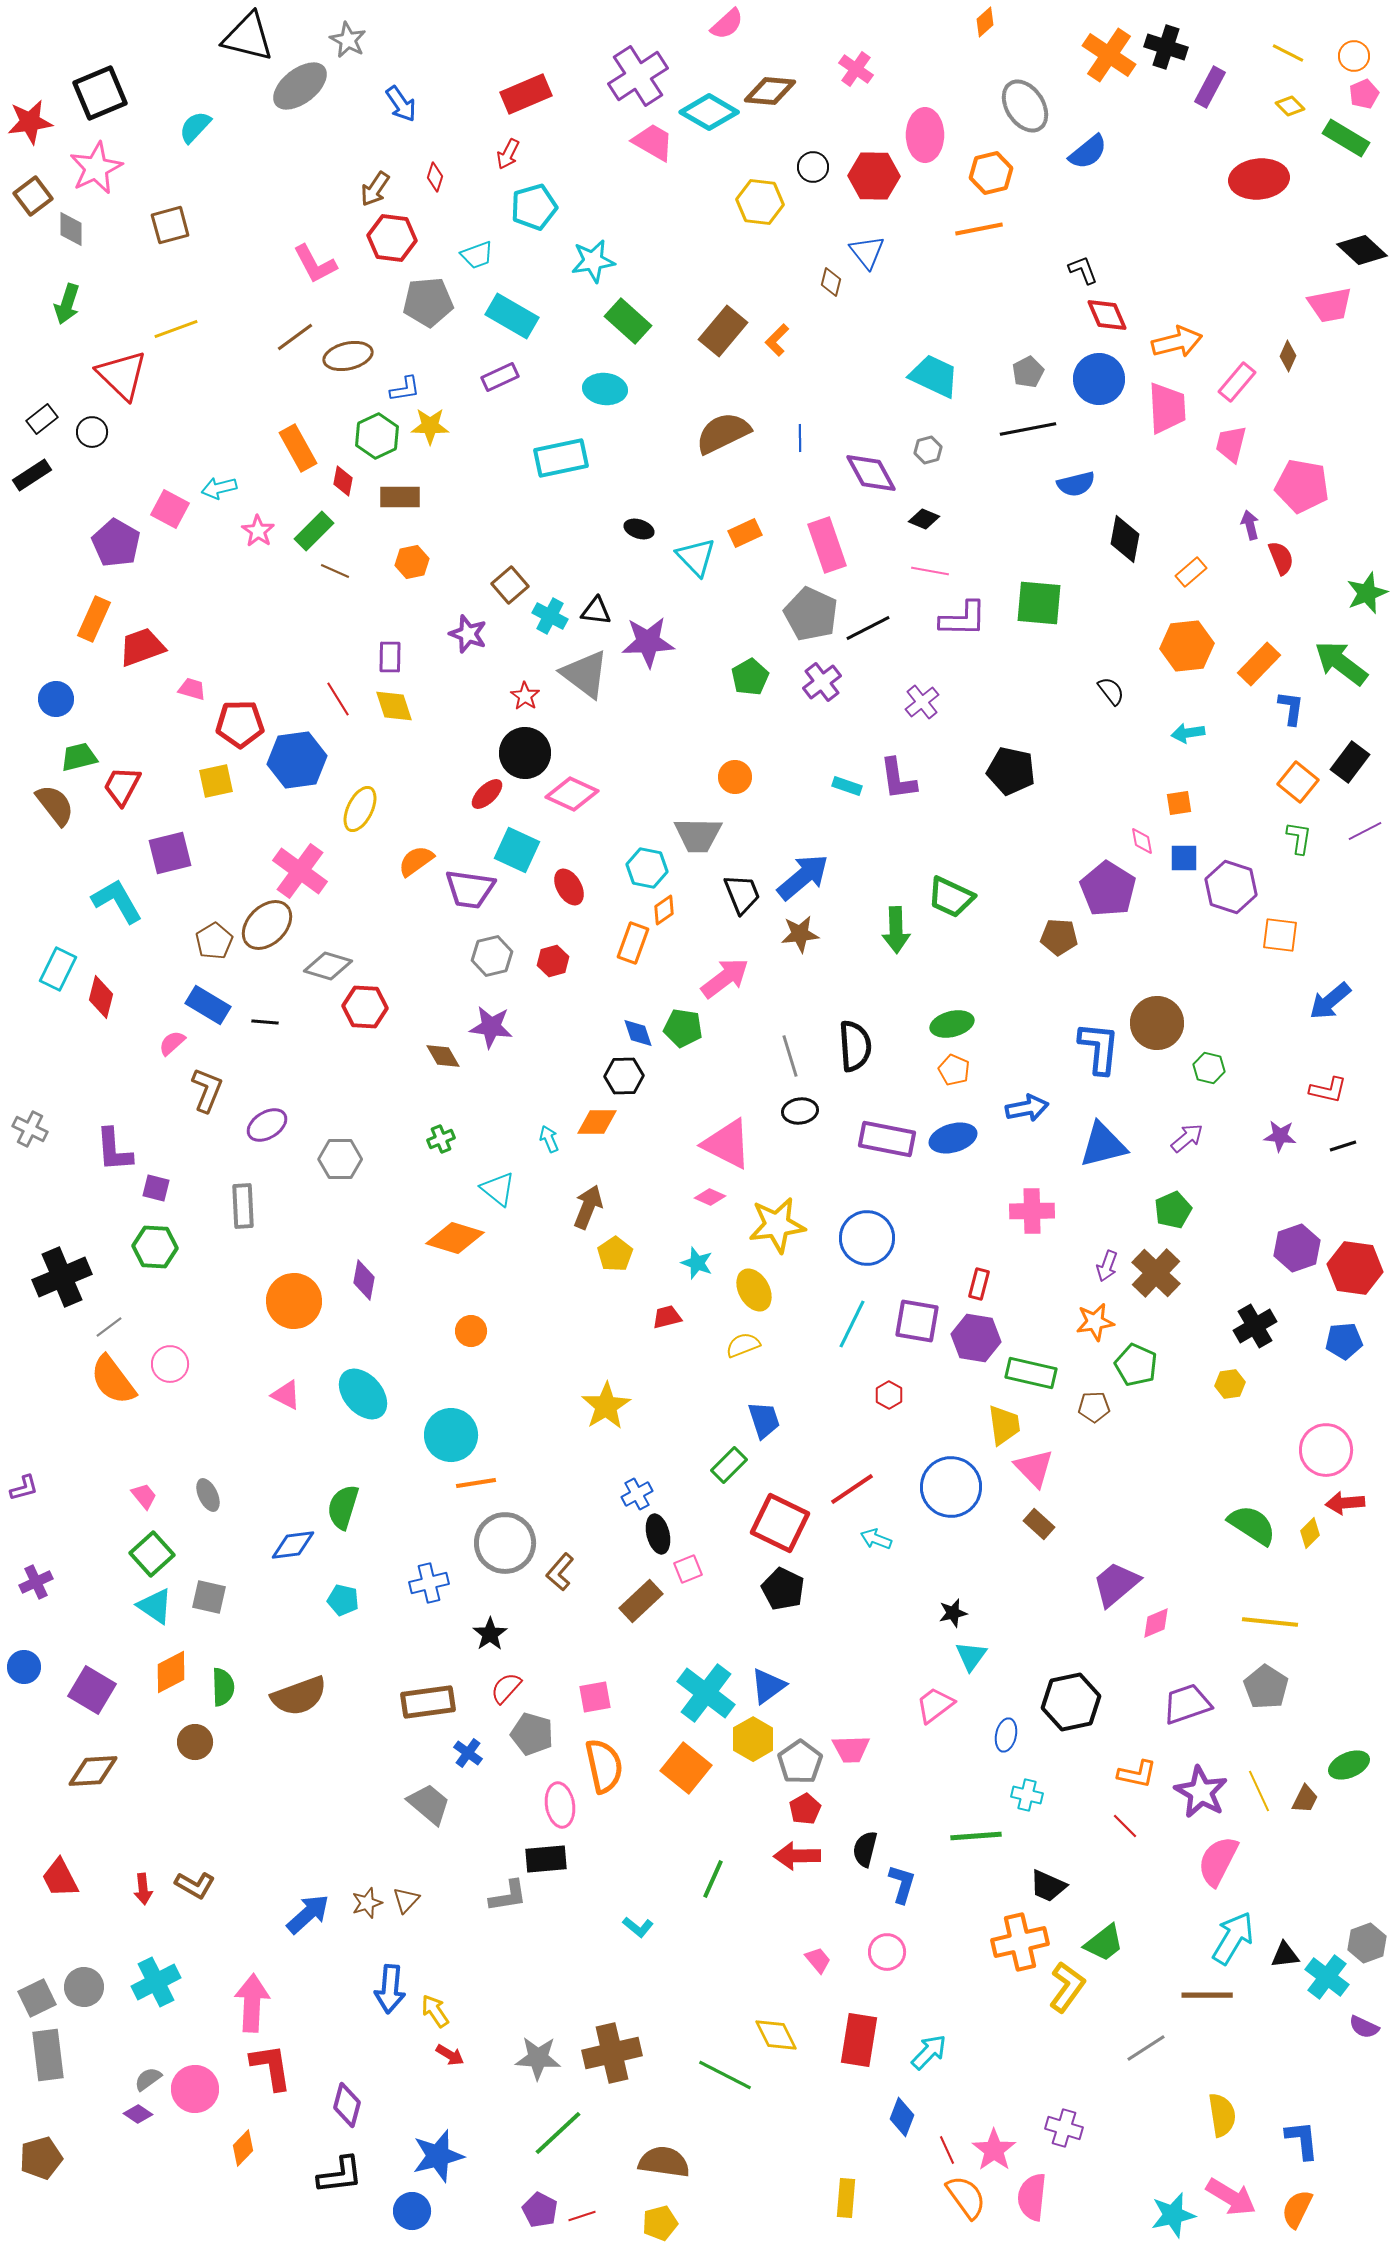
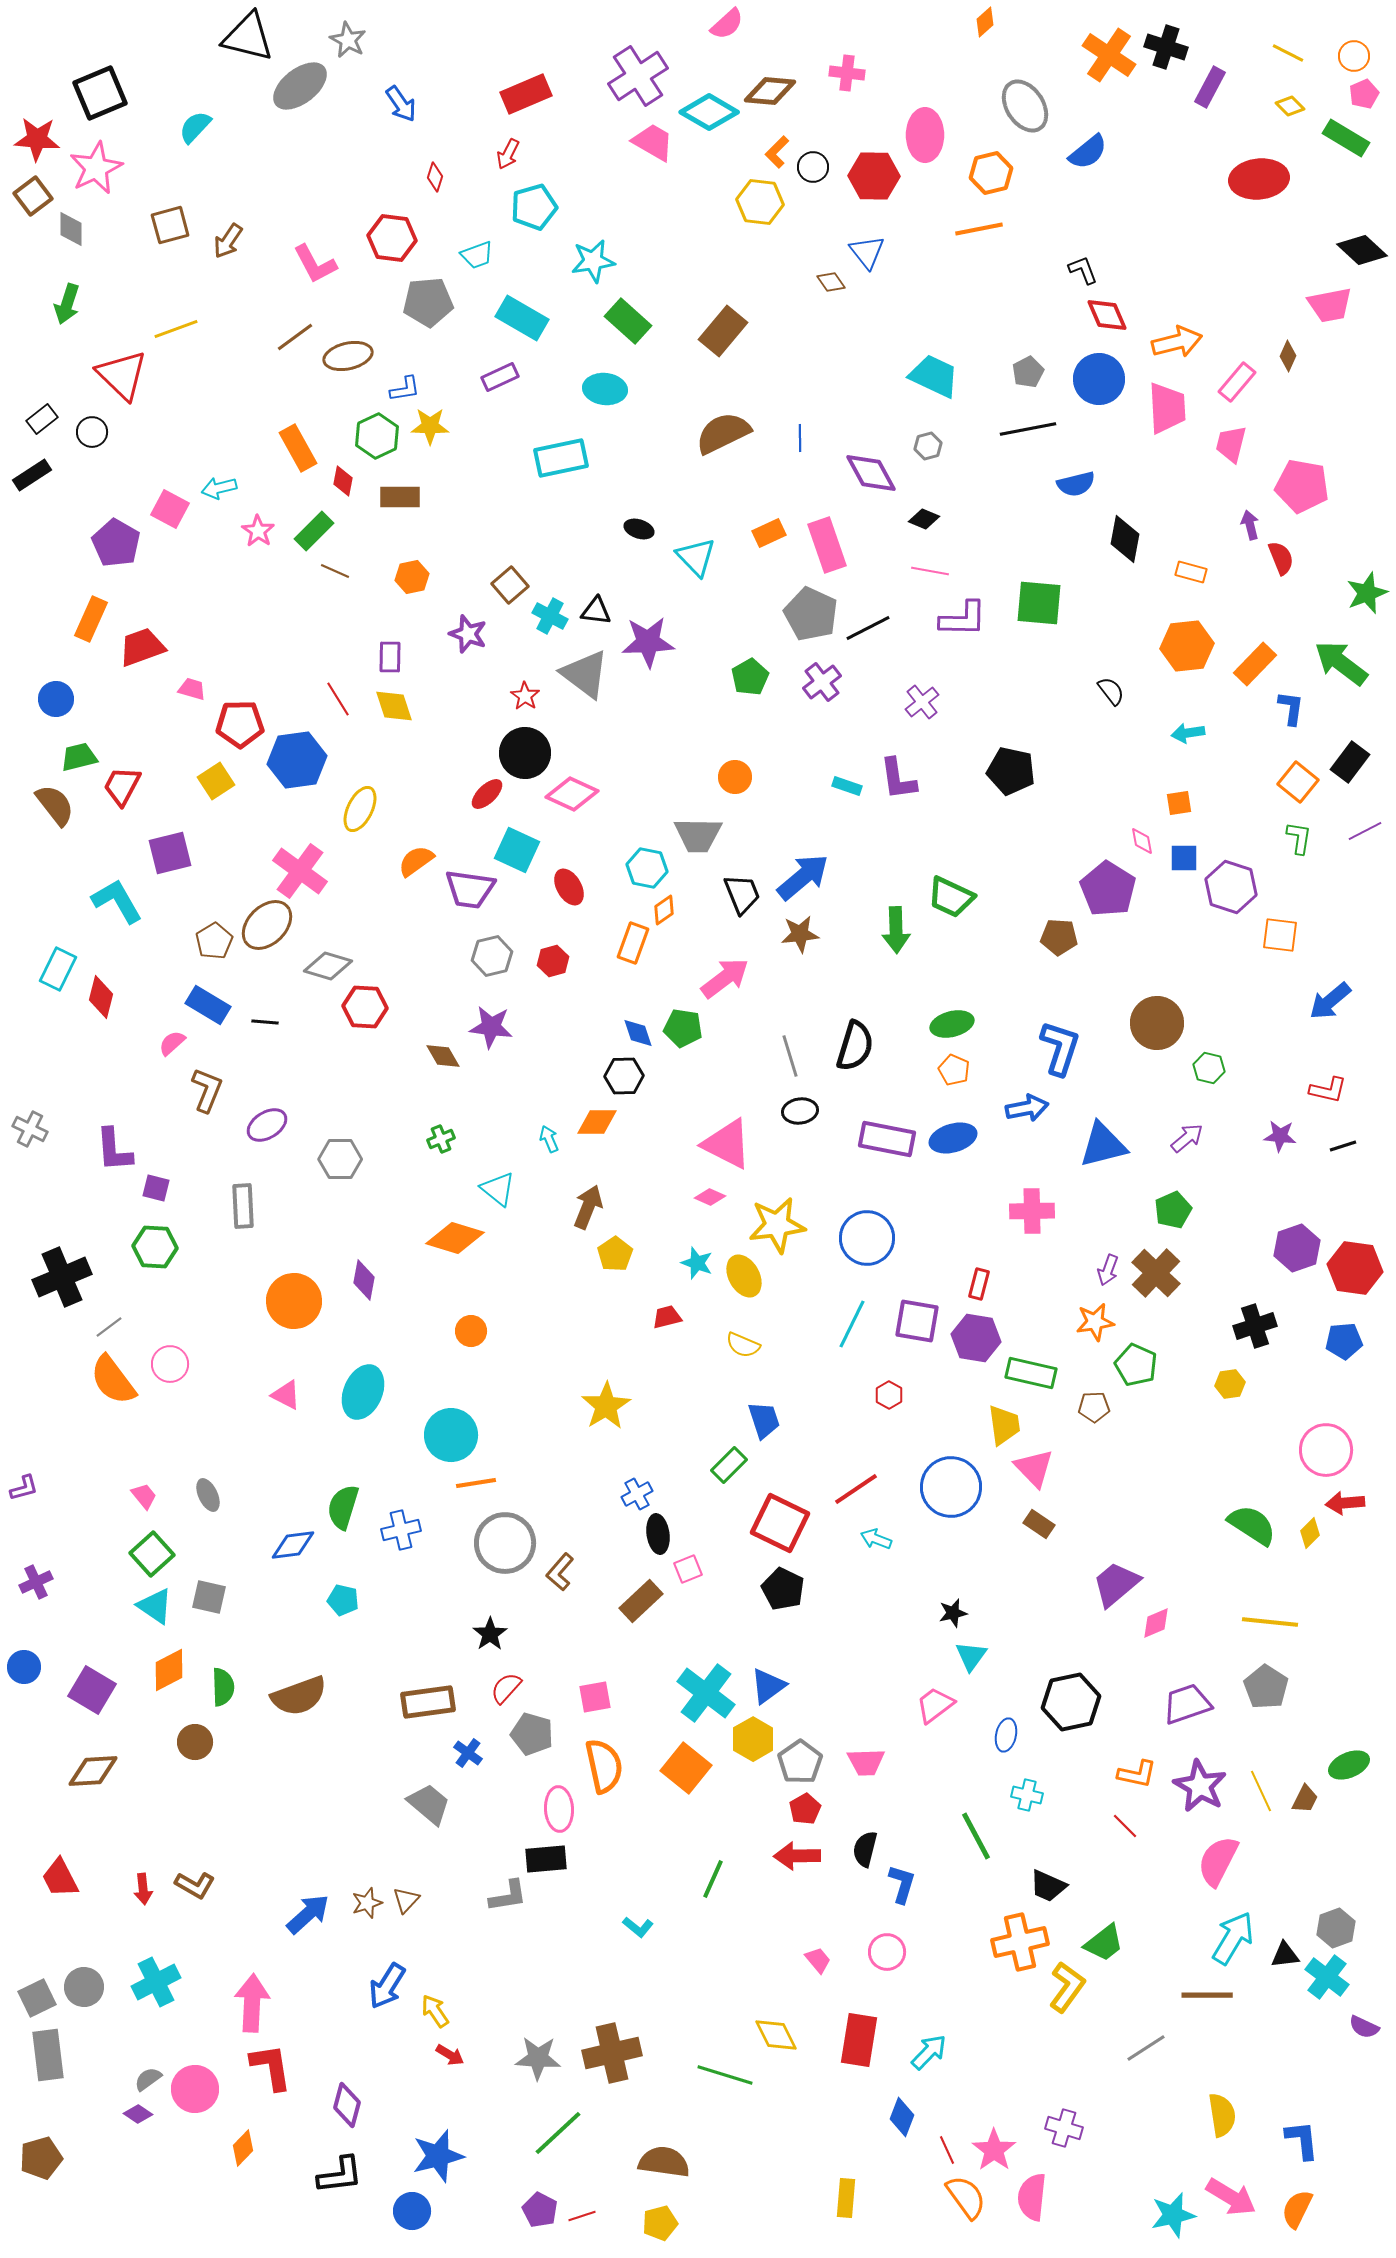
pink cross at (856, 69): moved 9 px left, 4 px down; rotated 28 degrees counterclockwise
red star at (30, 122): moved 7 px right, 17 px down; rotated 12 degrees clockwise
brown arrow at (375, 189): moved 147 px left, 52 px down
brown diamond at (831, 282): rotated 48 degrees counterclockwise
cyan rectangle at (512, 316): moved 10 px right, 2 px down
orange L-shape at (777, 340): moved 188 px up
gray hexagon at (928, 450): moved 4 px up
orange rectangle at (745, 533): moved 24 px right
orange hexagon at (412, 562): moved 15 px down
orange rectangle at (1191, 572): rotated 56 degrees clockwise
orange rectangle at (94, 619): moved 3 px left
orange rectangle at (1259, 664): moved 4 px left
yellow square at (216, 781): rotated 21 degrees counterclockwise
black semicircle at (855, 1046): rotated 21 degrees clockwise
blue L-shape at (1099, 1048): moved 39 px left; rotated 12 degrees clockwise
purple arrow at (1107, 1266): moved 1 px right, 4 px down
yellow ellipse at (754, 1290): moved 10 px left, 14 px up
black cross at (1255, 1326): rotated 12 degrees clockwise
yellow semicircle at (743, 1345): rotated 136 degrees counterclockwise
cyan ellipse at (363, 1394): moved 2 px up; rotated 64 degrees clockwise
red line at (852, 1489): moved 4 px right
brown rectangle at (1039, 1524): rotated 8 degrees counterclockwise
black ellipse at (658, 1534): rotated 6 degrees clockwise
blue cross at (429, 1583): moved 28 px left, 53 px up
orange diamond at (171, 1672): moved 2 px left, 2 px up
pink trapezoid at (851, 1749): moved 15 px right, 13 px down
yellow line at (1259, 1791): moved 2 px right
purple star at (1201, 1792): moved 1 px left, 6 px up
pink ellipse at (560, 1805): moved 1 px left, 4 px down; rotated 6 degrees clockwise
green line at (976, 1836): rotated 66 degrees clockwise
gray hexagon at (1367, 1943): moved 31 px left, 15 px up
blue arrow at (390, 1989): moved 3 px left, 3 px up; rotated 27 degrees clockwise
green line at (725, 2075): rotated 10 degrees counterclockwise
